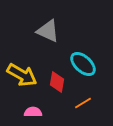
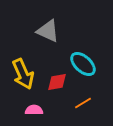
yellow arrow: moved 1 px right, 1 px up; rotated 36 degrees clockwise
red diamond: rotated 70 degrees clockwise
pink semicircle: moved 1 px right, 2 px up
